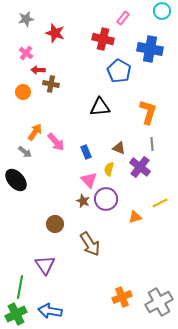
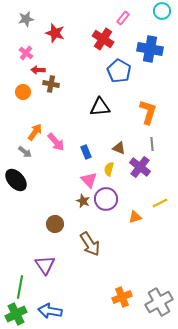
red cross: rotated 20 degrees clockwise
